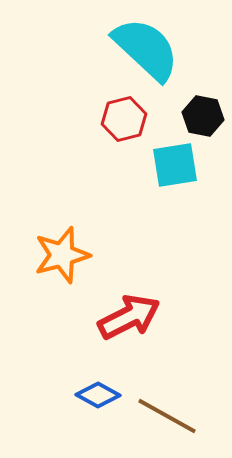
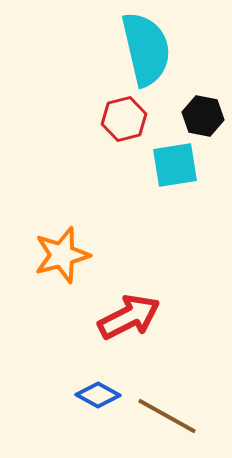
cyan semicircle: rotated 34 degrees clockwise
